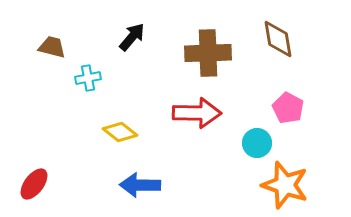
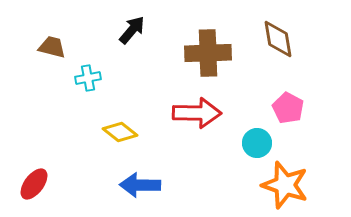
black arrow: moved 7 px up
